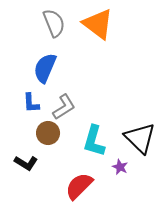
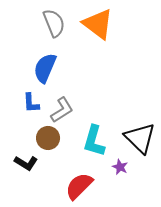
gray L-shape: moved 2 px left, 3 px down
brown circle: moved 5 px down
